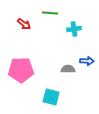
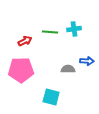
green line: moved 19 px down
red arrow: moved 1 px right, 17 px down; rotated 64 degrees counterclockwise
